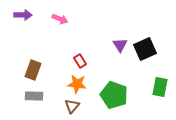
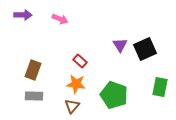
red rectangle: rotated 16 degrees counterclockwise
orange star: moved 1 px left
